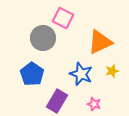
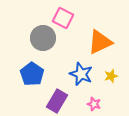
yellow star: moved 1 px left, 5 px down
